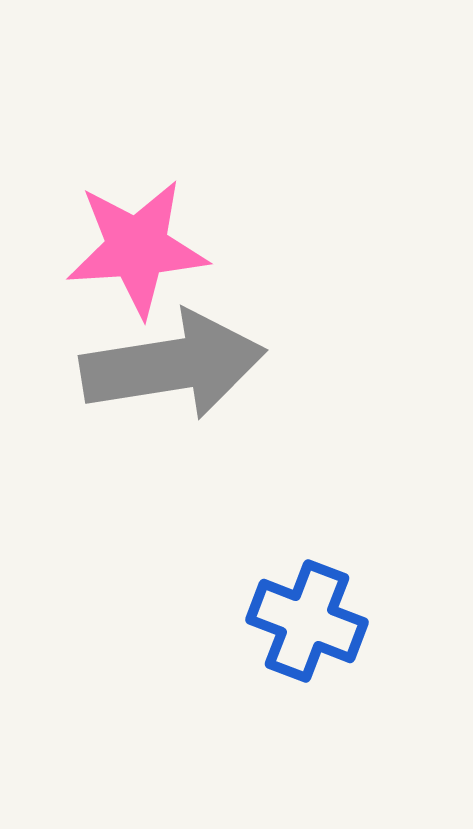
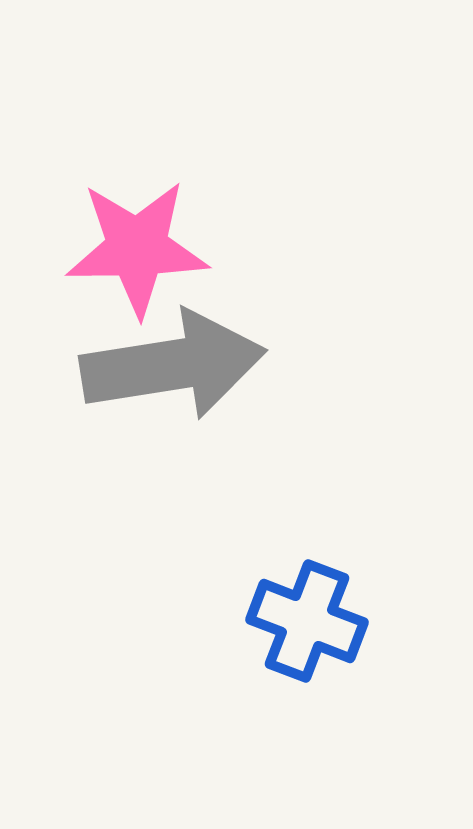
pink star: rotated 3 degrees clockwise
